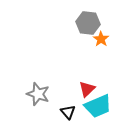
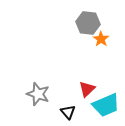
cyan trapezoid: moved 8 px right, 1 px up
